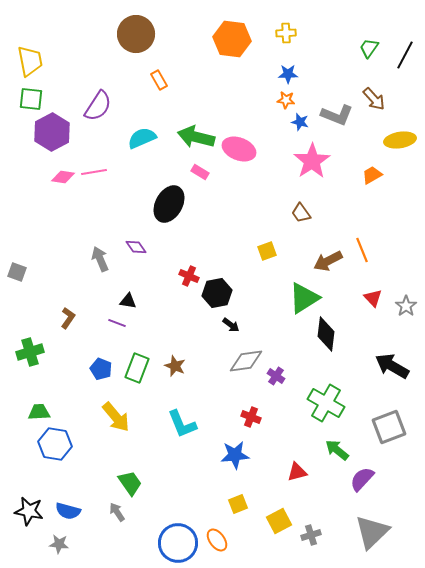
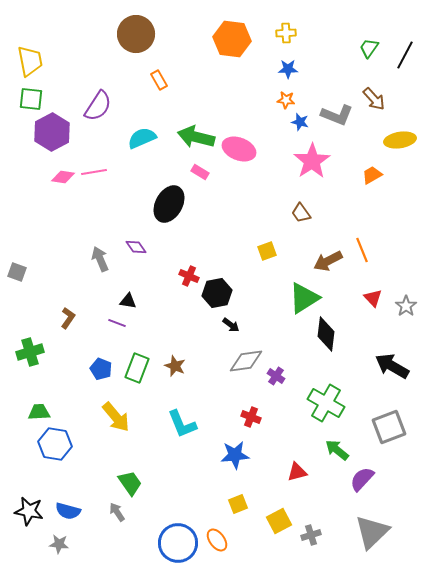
blue star at (288, 74): moved 5 px up
